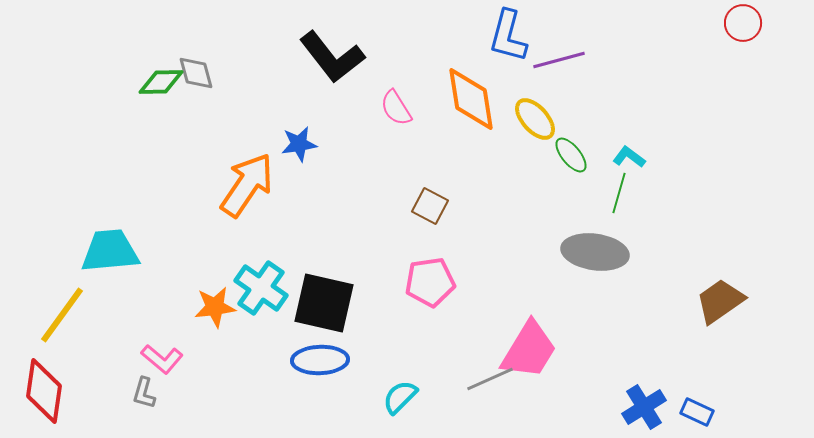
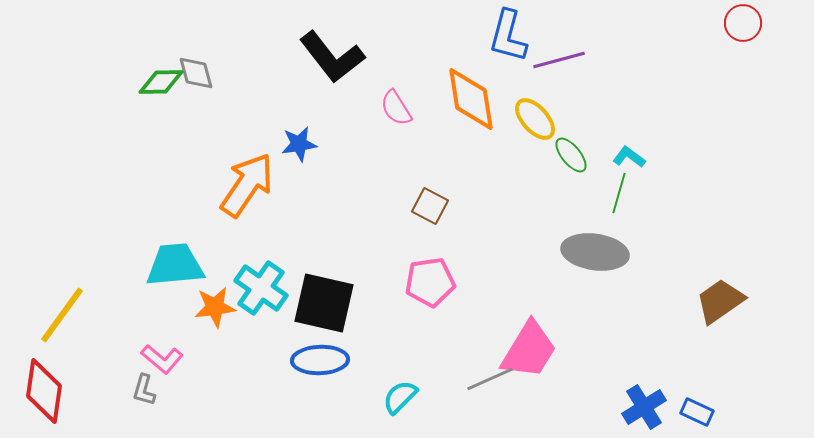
cyan trapezoid: moved 65 px right, 14 px down
gray L-shape: moved 3 px up
